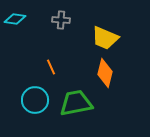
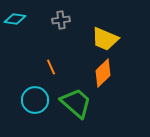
gray cross: rotated 12 degrees counterclockwise
yellow trapezoid: moved 1 px down
orange diamond: moved 2 px left; rotated 32 degrees clockwise
green trapezoid: rotated 52 degrees clockwise
